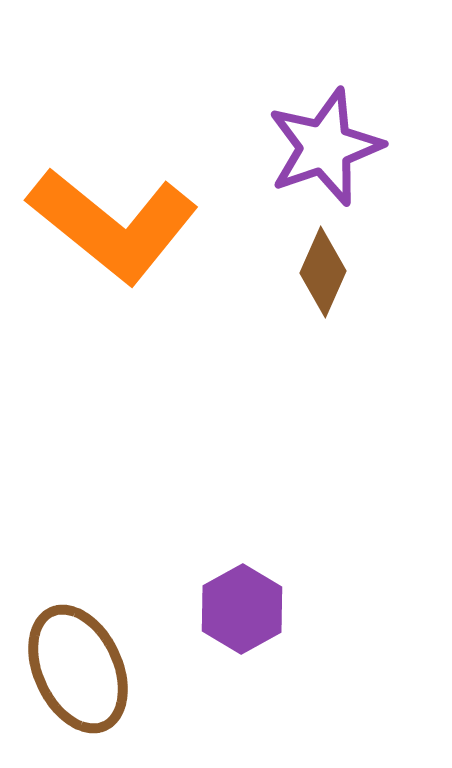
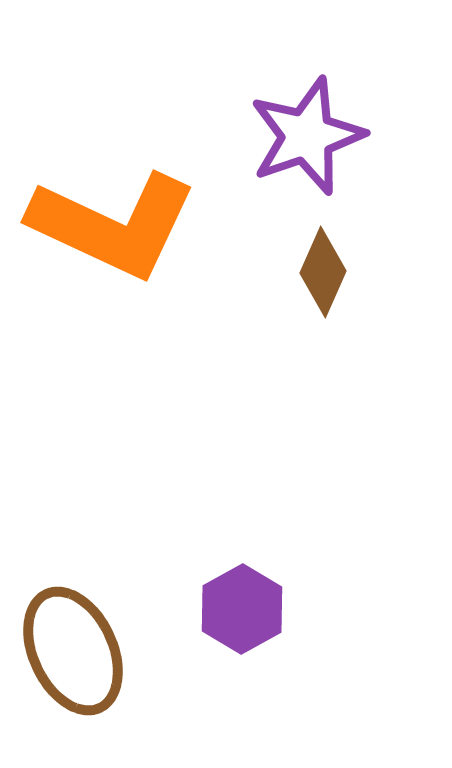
purple star: moved 18 px left, 11 px up
orange L-shape: rotated 14 degrees counterclockwise
brown ellipse: moved 5 px left, 18 px up
